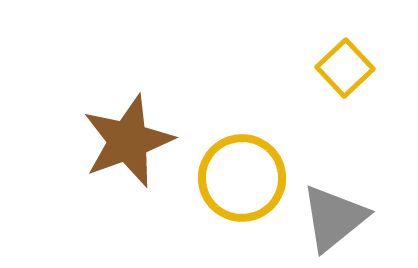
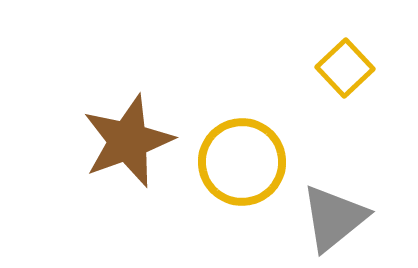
yellow circle: moved 16 px up
